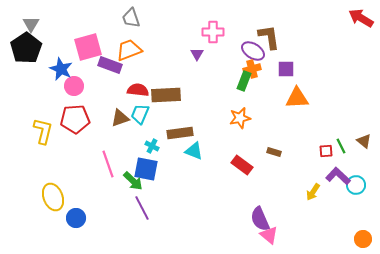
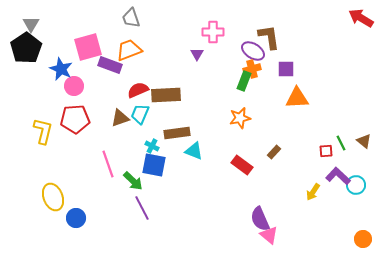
red semicircle at (138, 90): rotated 30 degrees counterclockwise
brown rectangle at (180, 133): moved 3 px left
green line at (341, 146): moved 3 px up
brown rectangle at (274, 152): rotated 64 degrees counterclockwise
blue square at (146, 169): moved 8 px right, 4 px up
